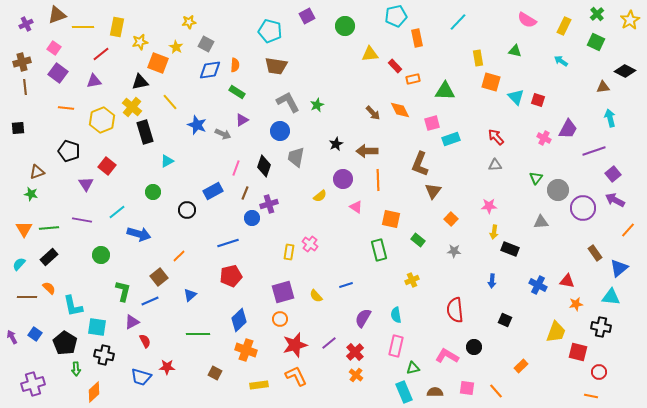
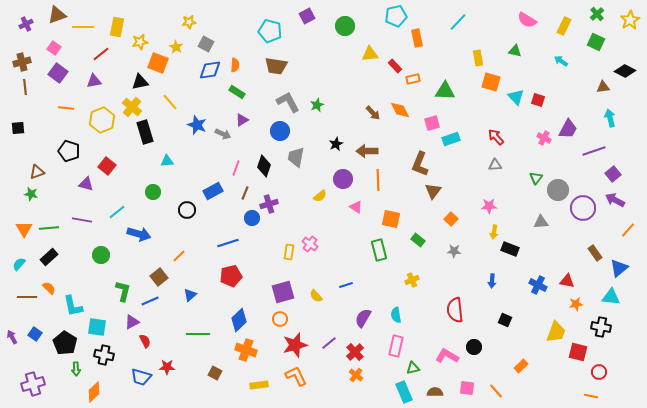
cyan triangle at (167, 161): rotated 24 degrees clockwise
purple triangle at (86, 184): rotated 42 degrees counterclockwise
